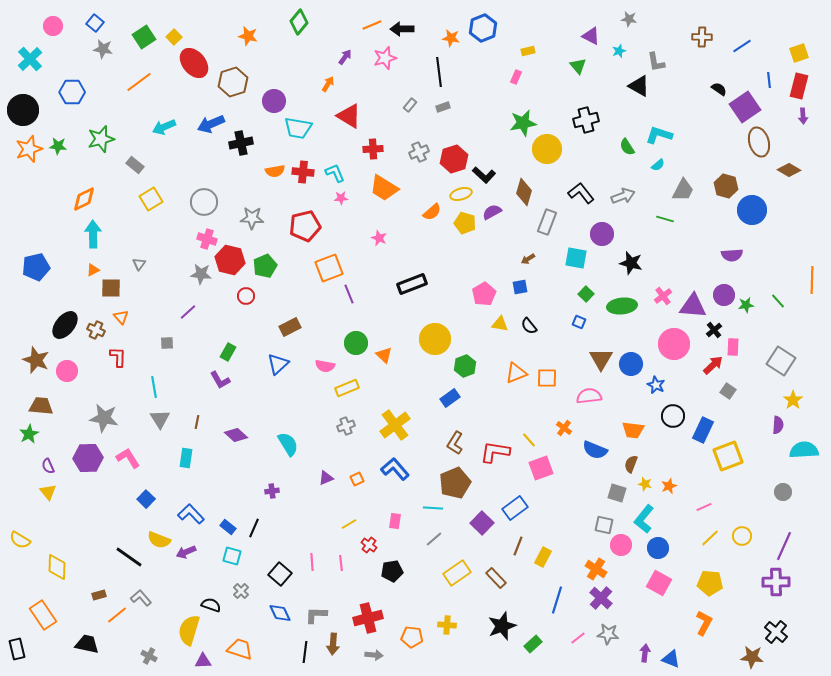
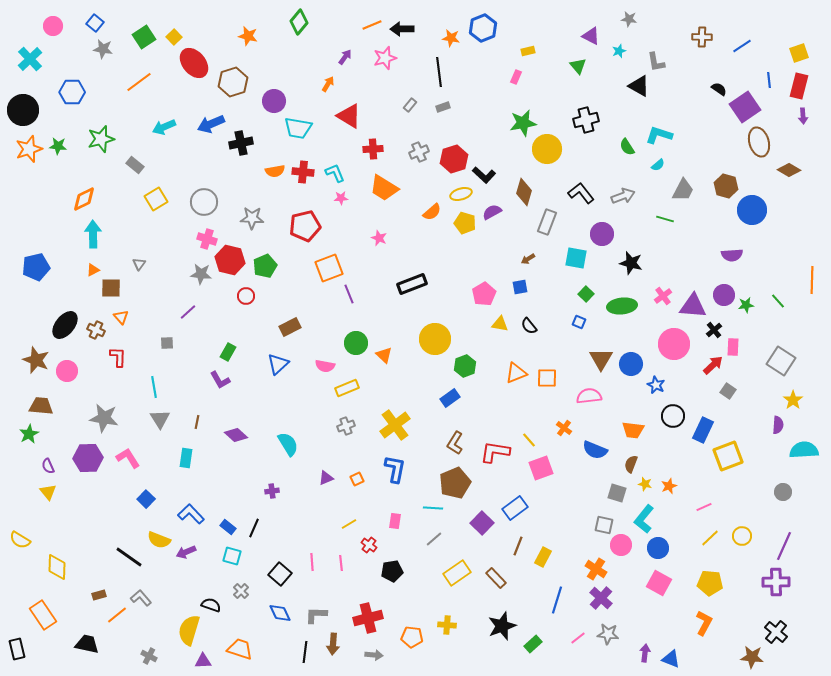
yellow square at (151, 199): moved 5 px right
blue L-shape at (395, 469): rotated 52 degrees clockwise
